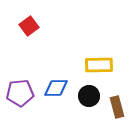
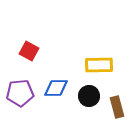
red square: moved 25 px down; rotated 24 degrees counterclockwise
